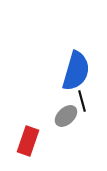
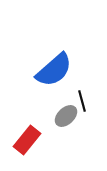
blue semicircle: moved 22 px left, 1 px up; rotated 33 degrees clockwise
red rectangle: moved 1 px left, 1 px up; rotated 20 degrees clockwise
